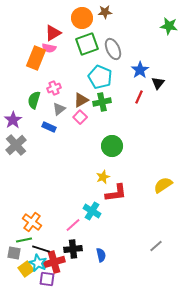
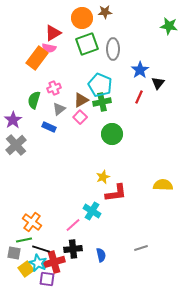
gray ellipse: rotated 25 degrees clockwise
orange rectangle: moved 1 px right; rotated 15 degrees clockwise
cyan pentagon: moved 8 px down
green circle: moved 12 px up
yellow semicircle: rotated 36 degrees clockwise
gray line: moved 15 px left, 2 px down; rotated 24 degrees clockwise
